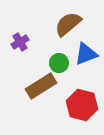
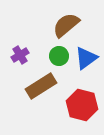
brown semicircle: moved 2 px left, 1 px down
purple cross: moved 13 px down
blue triangle: moved 4 px down; rotated 15 degrees counterclockwise
green circle: moved 7 px up
